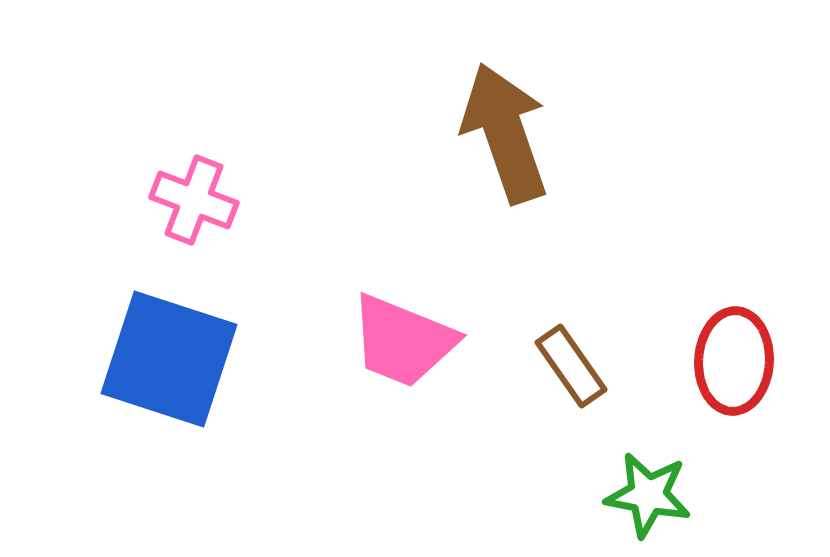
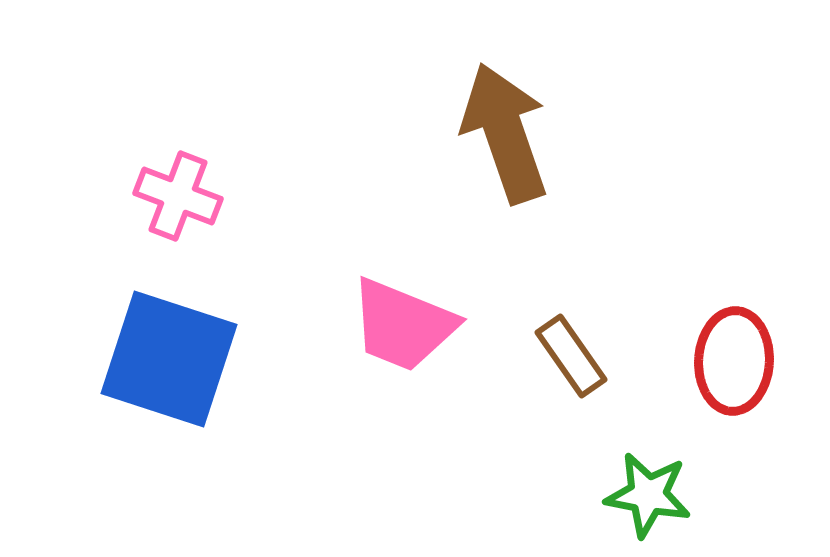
pink cross: moved 16 px left, 4 px up
pink trapezoid: moved 16 px up
brown rectangle: moved 10 px up
